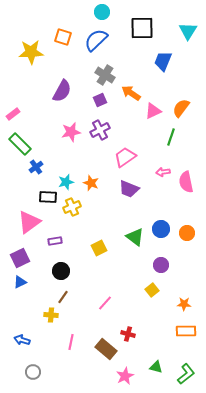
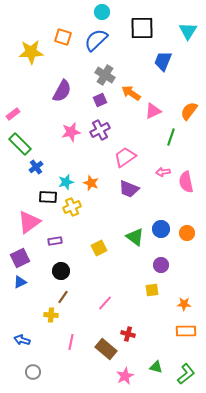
orange semicircle at (181, 108): moved 8 px right, 3 px down
yellow square at (152, 290): rotated 32 degrees clockwise
